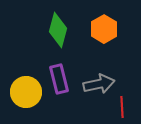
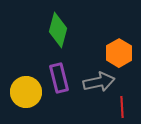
orange hexagon: moved 15 px right, 24 px down
purple rectangle: moved 1 px up
gray arrow: moved 2 px up
